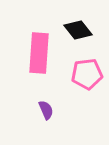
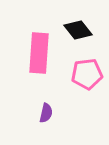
purple semicircle: moved 3 px down; rotated 36 degrees clockwise
